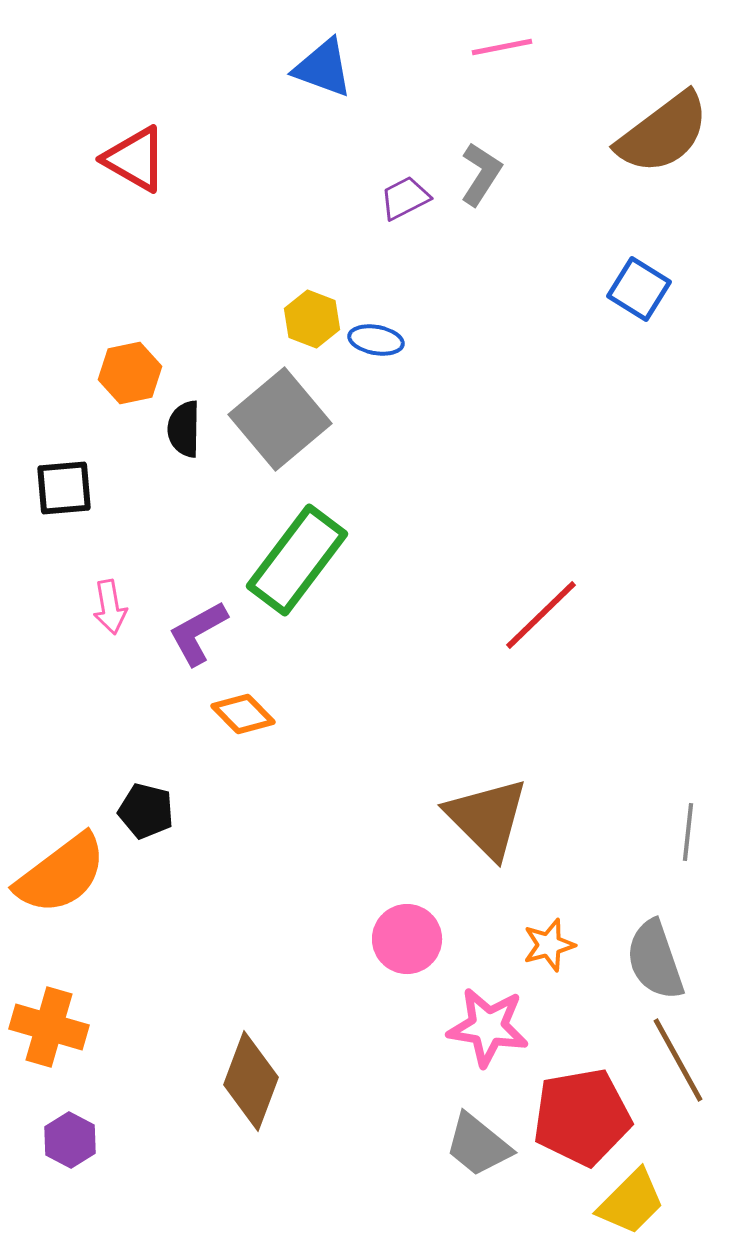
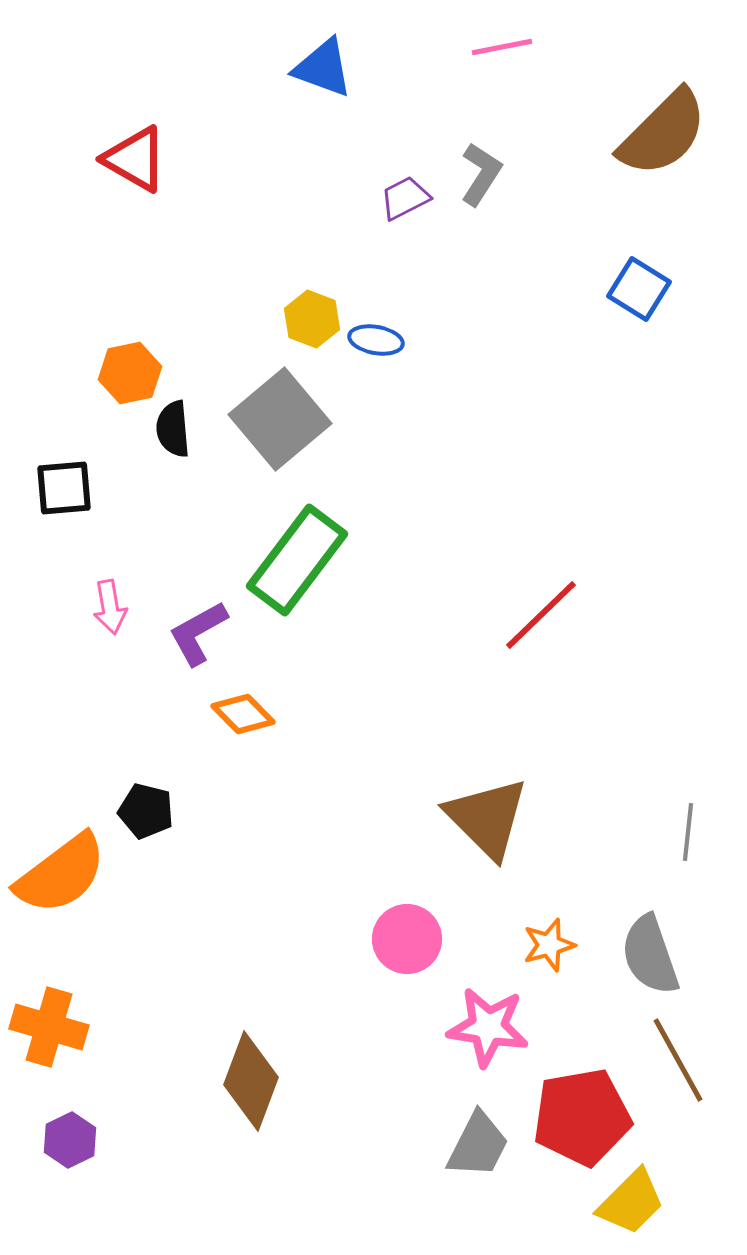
brown semicircle: rotated 8 degrees counterclockwise
black semicircle: moved 11 px left; rotated 6 degrees counterclockwise
gray semicircle: moved 5 px left, 5 px up
purple hexagon: rotated 6 degrees clockwise
gray trapezoid: rotated 102 degrees counterclockwise
